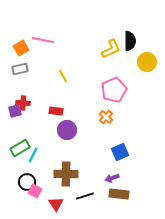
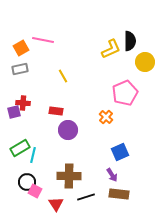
yellow circle: moved 2 px left
pink pentagon: moved 11 px right, 3 px down
purple square: moved 1 px left, 1 px down
purple circle: moved 1 px right
cyan line: rotated 14 degrees counterclockwise
brown cross: moved 3 px right, 2 px down
purple arrow: moved 3 px up; rotated 104 degrees counterclockwise
black line: moved 1 px right, 1 px down
